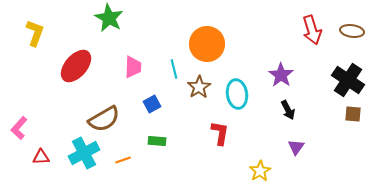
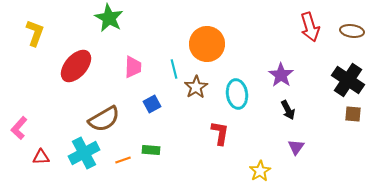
red arrow: moved 2 px left, 3 px up
brown star: moved 3 px left
green rectangle: moved 6 px left, 9 px down
